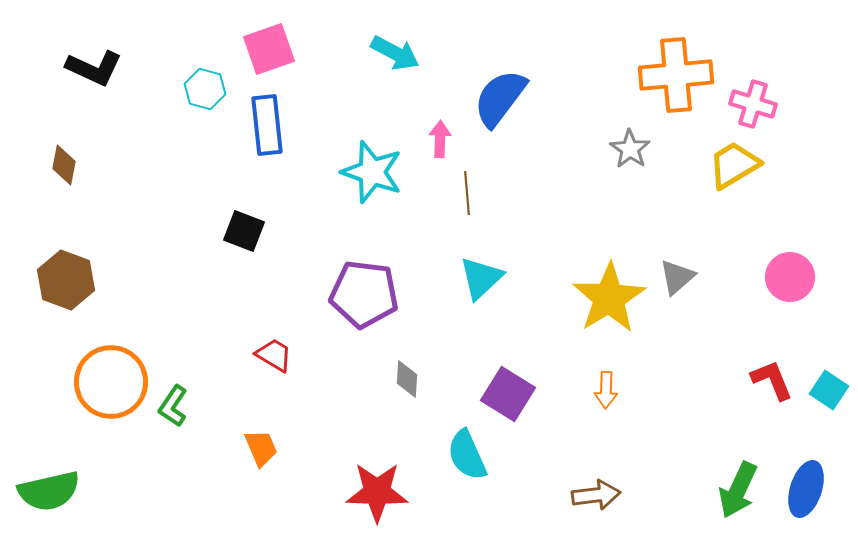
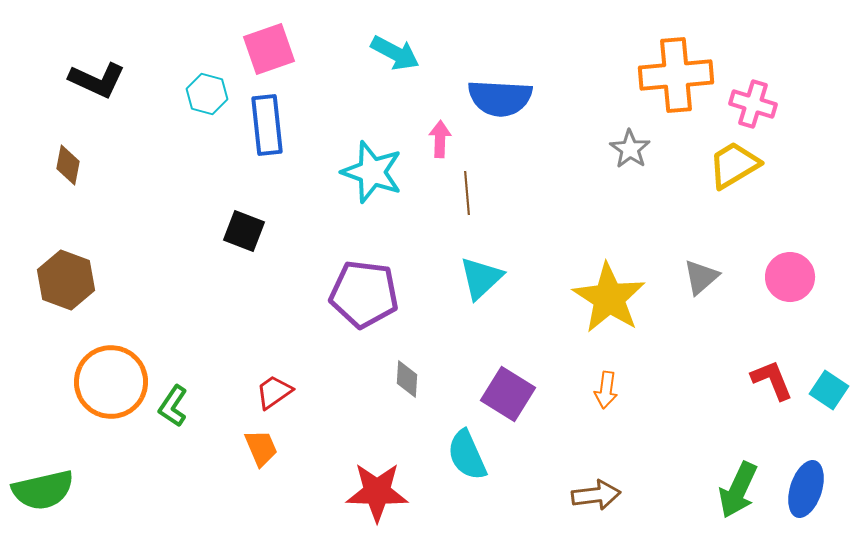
black L-shape: moved 3 px right, 12 px down
cyan hexagon: moved 2 px right, 5 px down
blue semicircle: rotated 124 degrees counterclockwise
brown diamond: moved 4 px right
gray triangle: moved 24 px right
yellow star: rotated 8 degrees counterclockwise
red trapezoid: moved 37 px down; rotated 66 degrees counterclockwise
orange arrow: rotated 6 degrees clockwise
green semicircle: moved 6 px left, 1 px up
